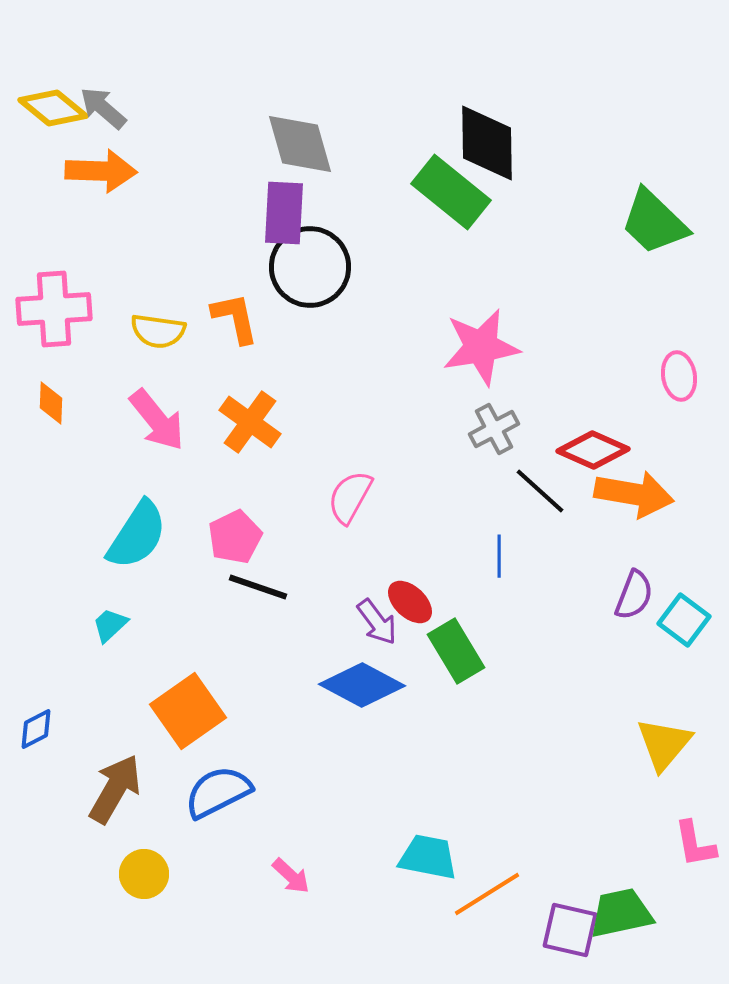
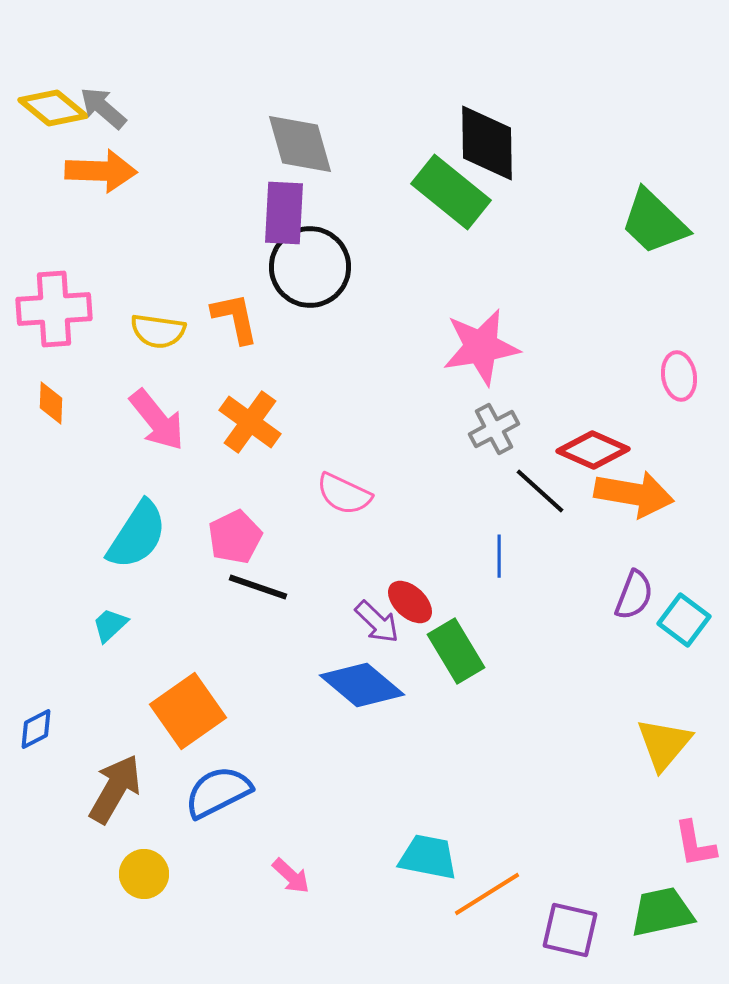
pink semicircle at (350, 497): moved 6 px left, 3 px up; rotated 94 degrees counterclockwise
purple arrow at (377, 622): rotated 9 degrees counterclockwise
blue diamond at (362, 685): rotated 12 degrees clockwise
green trapezoid at (621, 913): moved 41 px right, 1 px up
